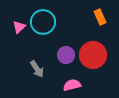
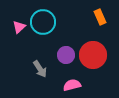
gray arrow: moved 3 px right
